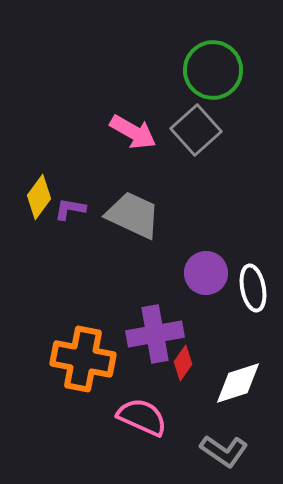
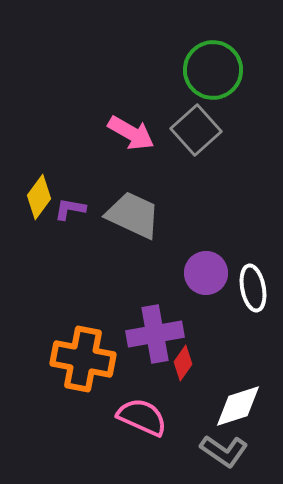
pink arrow: moved 2 px left, 1 px down
white diamond: moved 23 px down
